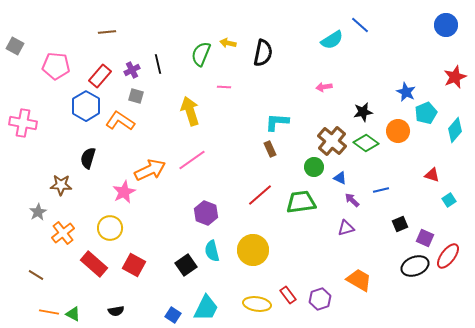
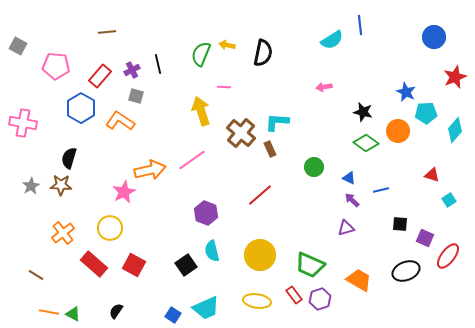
blue line at (360, 25): rotated 42 degrees clockwise
blue circle at (446, 25): moved 12 px left, 12 px down
yellow arrow at (228, 43): moved 1 px left, 2 px down
gray square at (15, 46): moved 3 px right
blue hexagon at (86, 106): moved 5 px left, 2 px down
yellow arrow at (190, 111): moved 11 px right
black star at (363, 112): rotated 24 degrees clockwise
cyan pentagon at (426, 113): rotated 20 degrees clockwise
brown cross at (332, 141): moved 91 px left, 8 px up
black semicircle at (88, 158): moved 19 px left
orange arrow at (150, 170): rotated 12 degrees clockwise
blue triangle at (340, 178): moved 9 px right
green trapezoid at (301, 202): moved 9 px right, 63 px down; rotated 148 degrees counterclockwise
gray star at (38, 212): moved 7 px left, 26 px up
black square at (400, 224): rotated 28 degrees clockwise
yellow circle at (253, 250): moved 7 px right, 5 px down
black ellipse at (415, 266): moved 9 px left, 5 px down
red rectangle at (288, 295): moved 6 px right
yellow ellipse at (257, 304): moved 3 px up
cyan trapezoid at (206, 308): rotated 40 degrees clockwise
black semicircle at (116, 311): rotated 133 degrees clockwise
